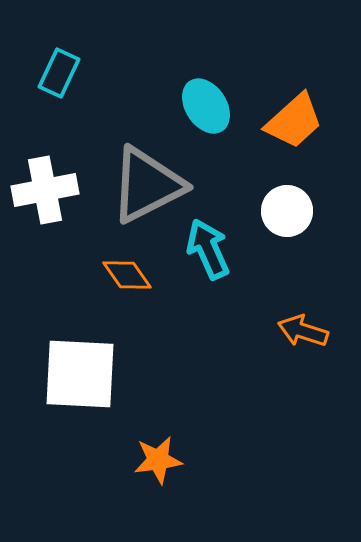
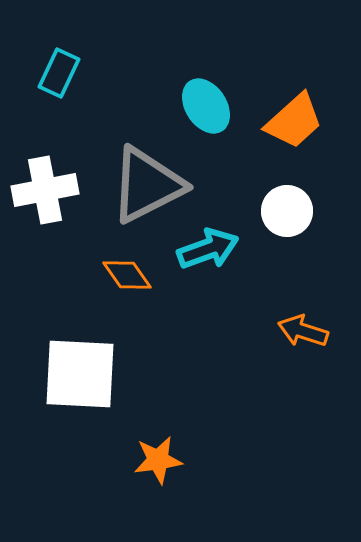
cyan arrow: rotated 94 degrees clockwise
